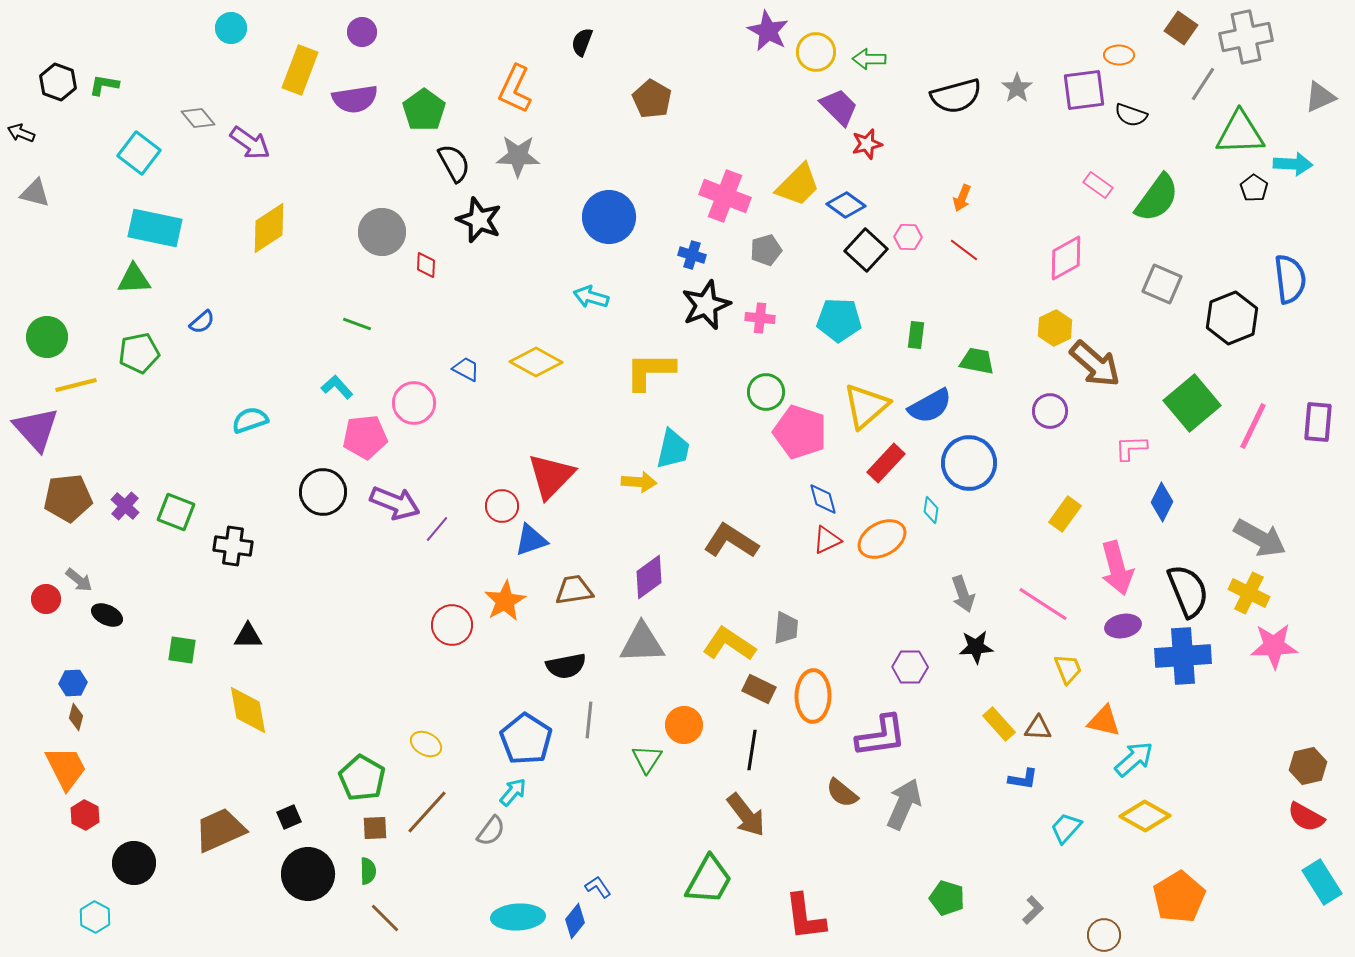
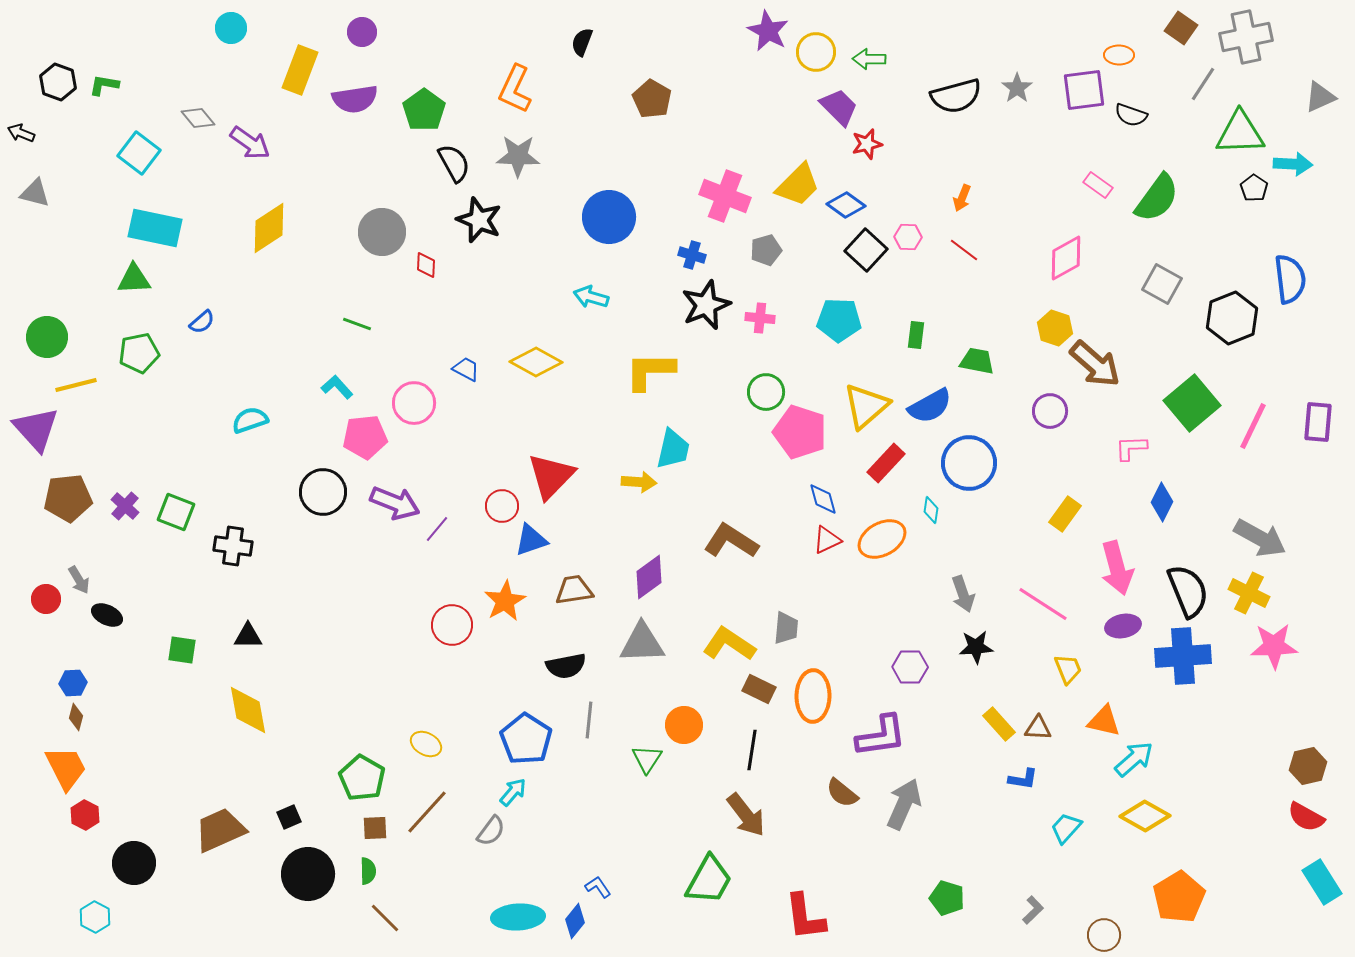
gray square at (1162, 284): rotated 6 degrees clockwise
yellow hexagon at (1055, 328): rotated 16 degrees counterclockwise
gray arrow at (79, 580): rotated 20 degrees clockwise
